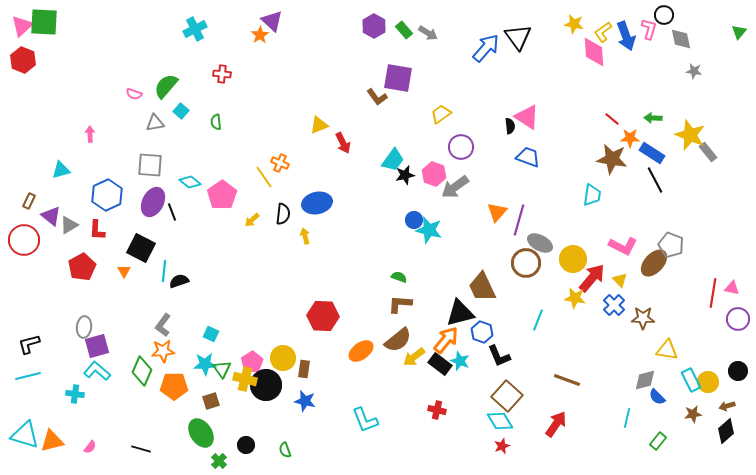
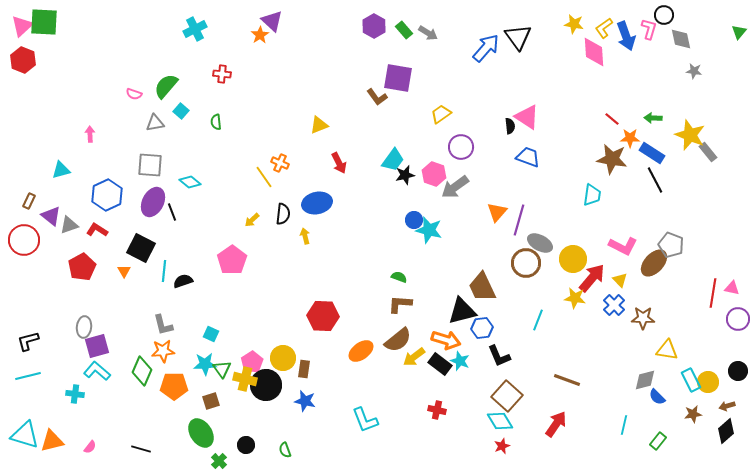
yellow L-shape at (603, 32): moved 1 px right, 4 px up
red arrow at (343, 143): moved 4 px left, 20 px down
pink pentagon at (222, 195): moved 10 px right, 65 px down
gray triangle at (69, 225): rotated 12 degrees clockwise
red L-shape at (97, 230): rotated 120 degrees clockwise
black semicircle at (179, 281): moved 4 px right
black triangle at (460, 313): moved 2 px right, 2 px up
gray L-shape at (163, 325): rotated 50 degrees counterclockwise
blue hexagon at (482, 332): moved 4 px up; rotated 25 degrees counterclockwise
orange arrow at (446, 340): rotated 68 degrees clockwise
black L-shape at (29, 344): moved 1 px left, 3 px up
cyan line at (627, 418): moved 3 px left, 7 px down
